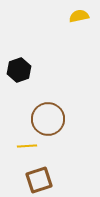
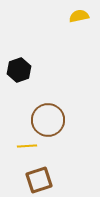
brown circle: moved 1 px down
